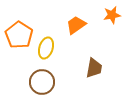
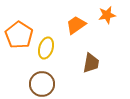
orange star: moved 5 px left
brown trapezoid: moved 3 px left, 5 px up
brown circle: moved 2 px down
